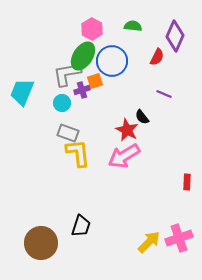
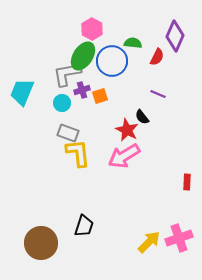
green semicircle: moved 17 px down
orange square: moved 5 px right, 15 px down
purple line: moved 6 px left
black trapezoid: moved 3 px right
